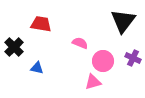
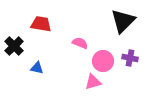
black triangle: rotated 8 degrees clockwise
black cross: moved 1 px up
purple cross: moved 3 px left; rotated 14 degrees counterclockwise
